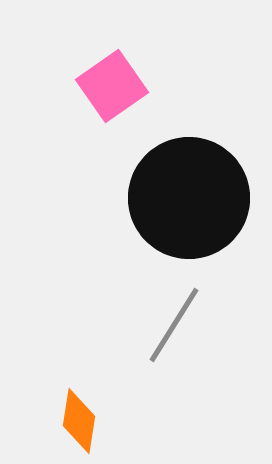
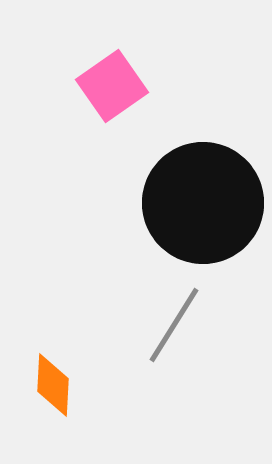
black circle: moved 14 px right, 5 px down
orange diamond: moved 26 px left, 36 px up; rotated 6 degrees counterclockwise
